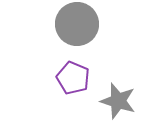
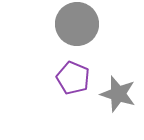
gray star: moved 7 px up
